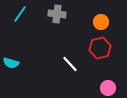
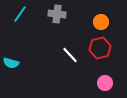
white line: moved 9 px up
pink circle: moved 3 px left, 5 px up
